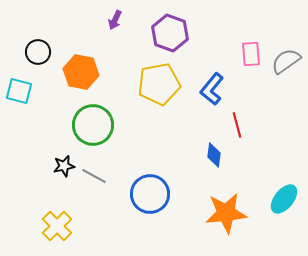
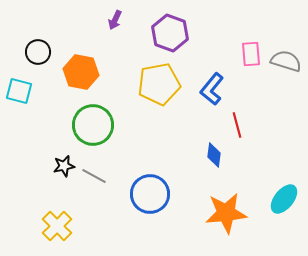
gray semicircle: rotated 52 degrees clockwise
